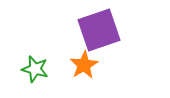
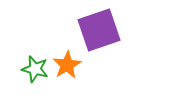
orange star: moved 17 px left
